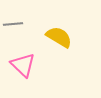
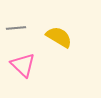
gray line: moved 3 px right, 4 px down
